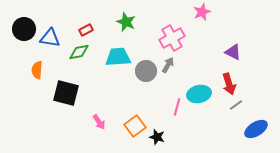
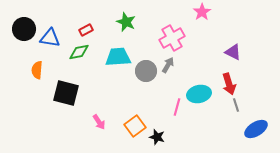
pink star: rotated 12 degrees counterclockwise
gray line: rotated 72 degrees counterclockwise
